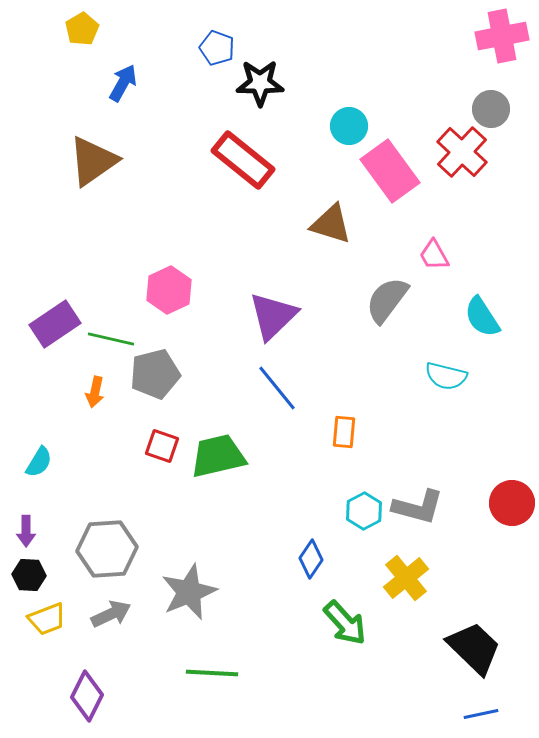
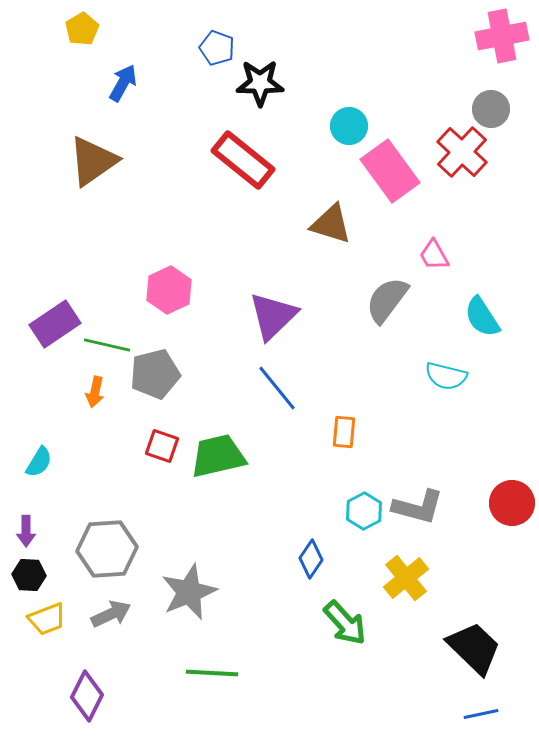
green line at (111, 339): moved 4 px left, 6 px down
